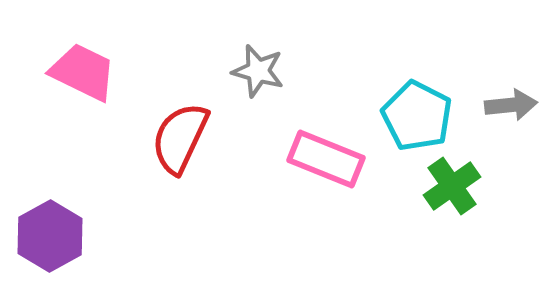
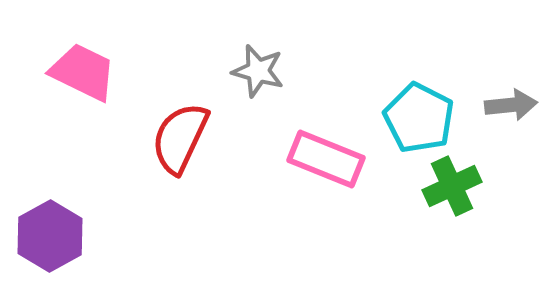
cyan pentagon: moved 2 px right, 2 px down
green cross: rotated 10 degrees clockwise
